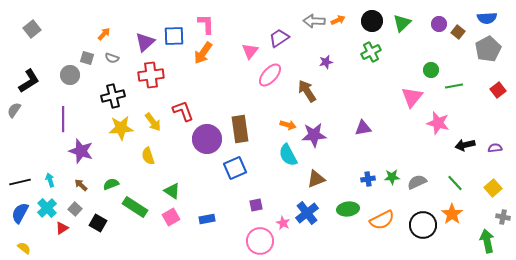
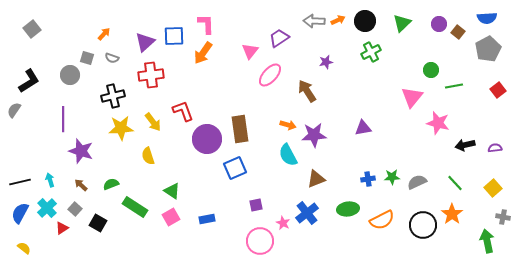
black circle at (372, 21): moved 7 px left
